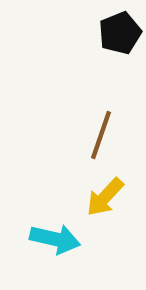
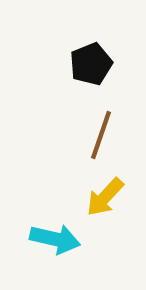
black pentagon: moved 29 px left, 31 px down
